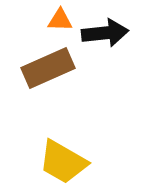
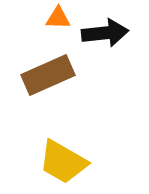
orange triangle: moved 2 px left, 2 px up
brown rectangle: moved 7 px down
